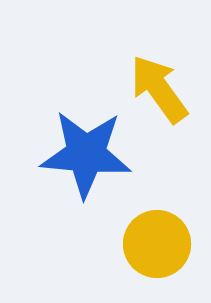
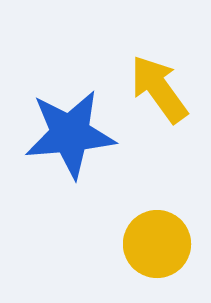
blue star: moved 16 px left, 20 px up; rotated 10 degrees counterclockwise
